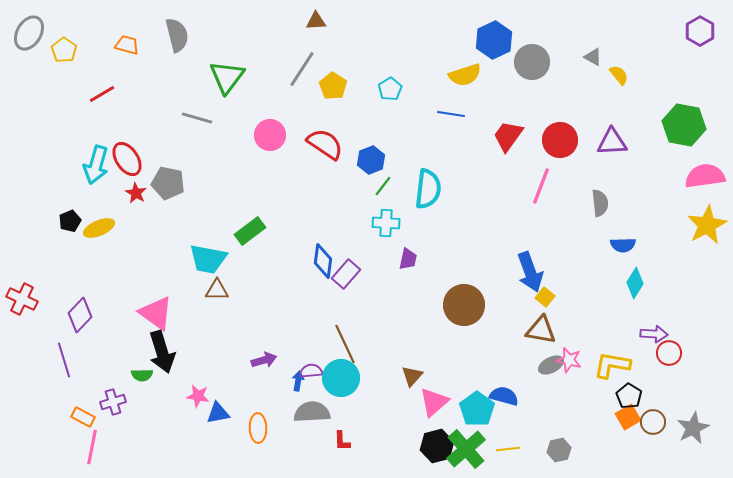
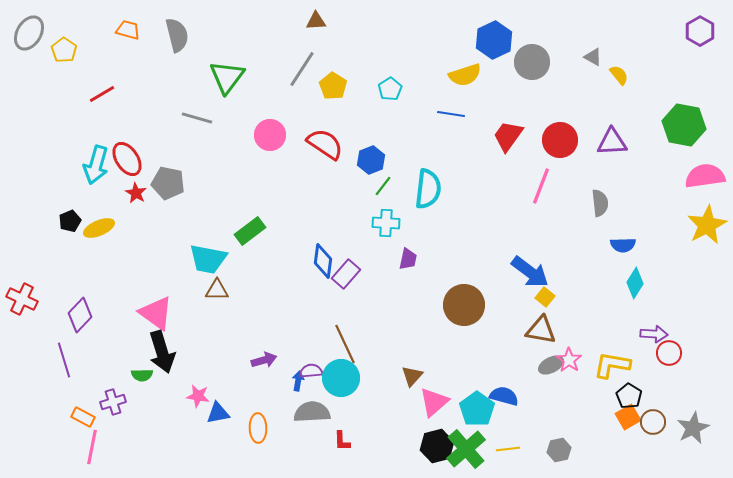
orange trapezoid at (127, 45): moved 1 px right, 15 px up
blue arrow at (530, 272): rotated 33 degrees counterclockwise
pink star at (569, 360): rotated 20 degrees clockwise
